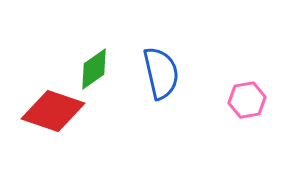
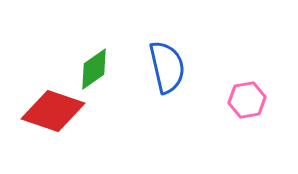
blue semicircle: moved 6 px right, 6 px up
